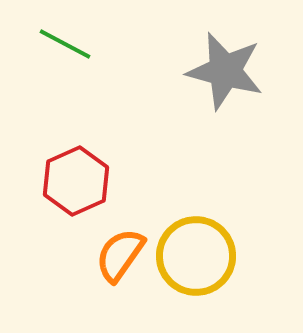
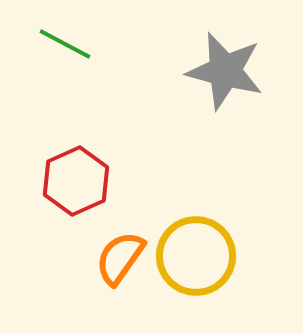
orange semicircle: moved 3 px down
